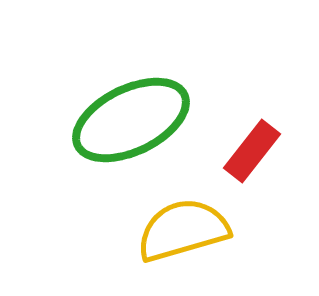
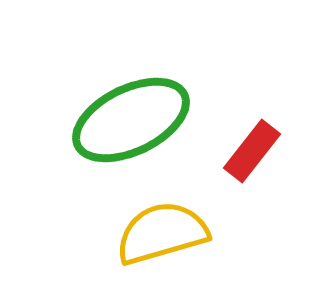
yellow semicircle: moved 21 px left, 3 px down
